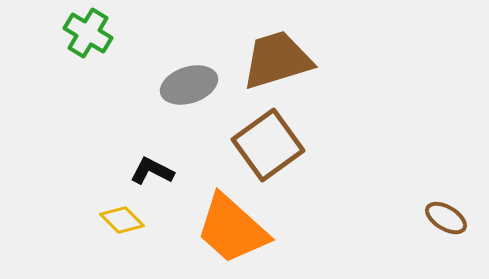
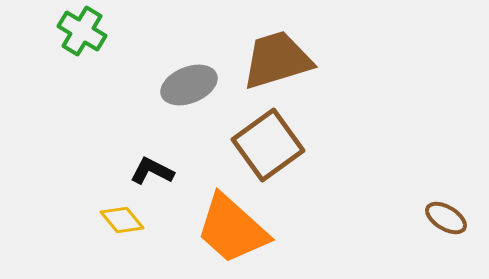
green cross: moved 6 px left, 2 px up
gray ellipse: rotated 4 degrees counterclockwise
yellow diamond: rotated 6 degrees clockwise
